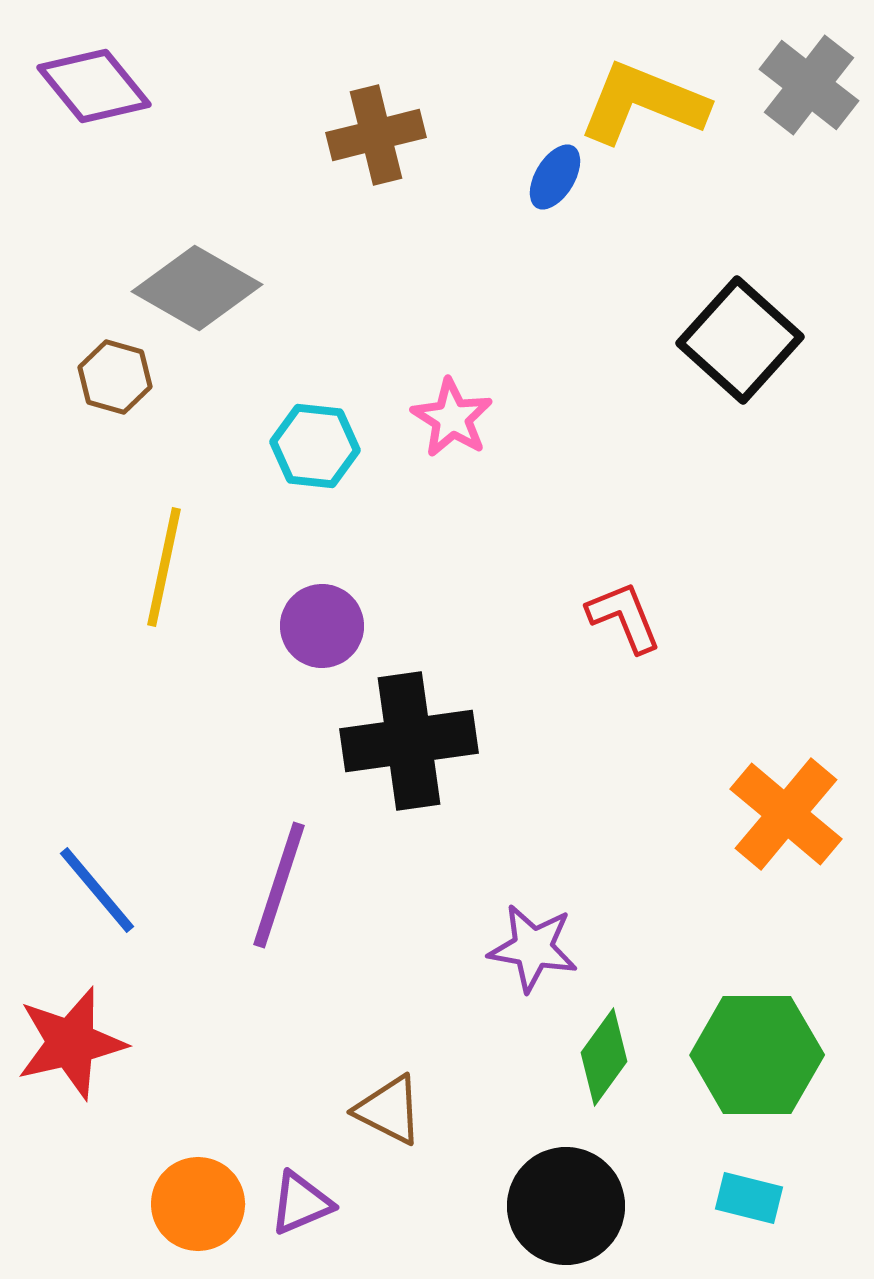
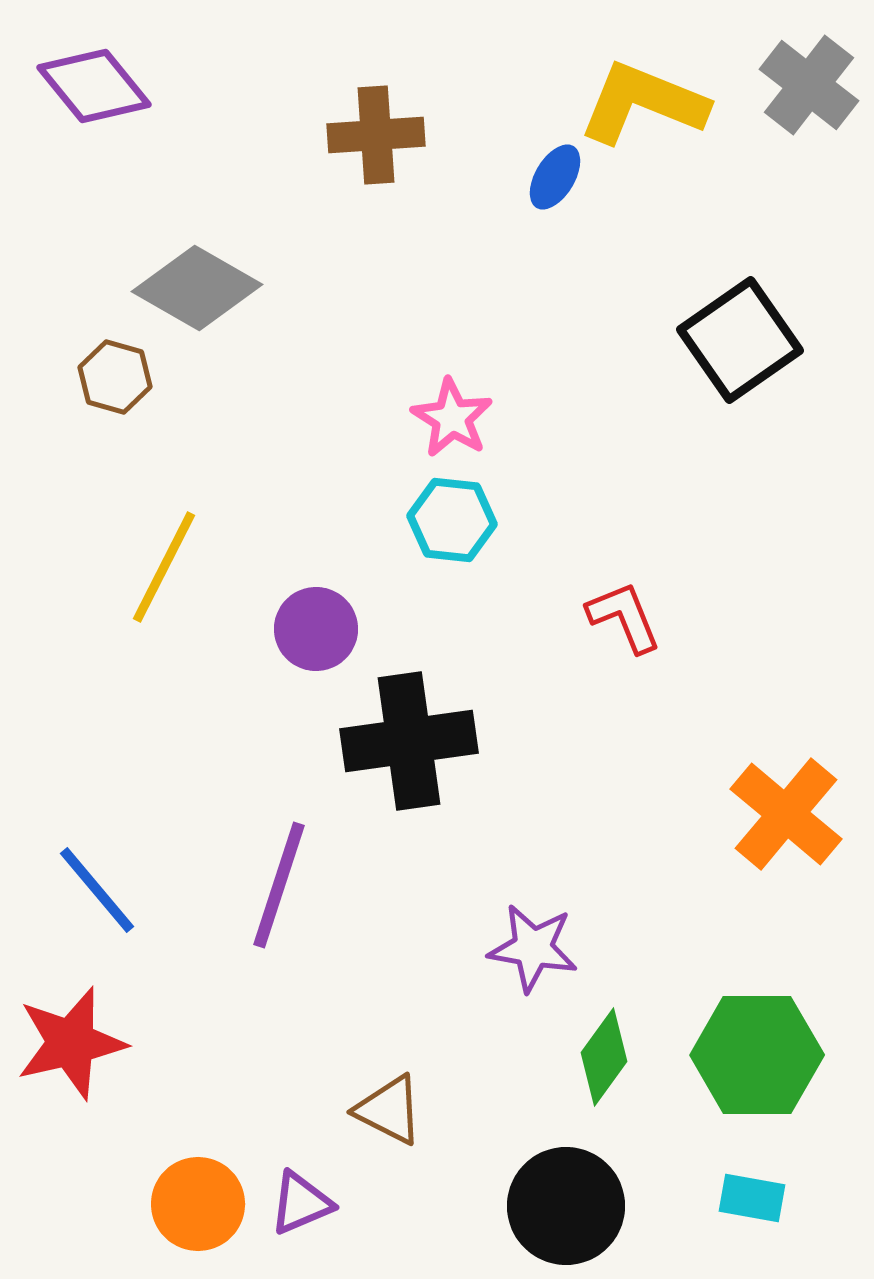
brown cross: rotated 10 degrees clockwise
black square: rotated 13 degrees clockwise
cyan hexagon: moved 137 px right, 74 px down
yellow line: rotated 15 degrees clockwise
purple circle: moved 6 px left, 3 px down
cyan rectangle: moved 3 px right; rotated 4 degrees counterclockwise
